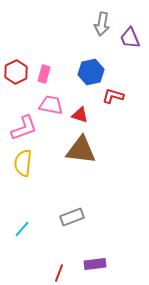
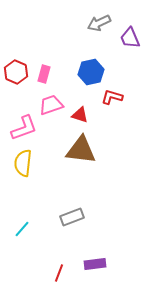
gray arrow: moved 3 px left, 1 px up; rotated 55 degrees clockwise
red hexagon: rotated 10 degrees counterclockwise
red L-shape: moved 1 px left, 1 px down
pink trapezoid: rotated 30 degrees counterclockwise
